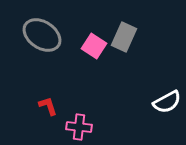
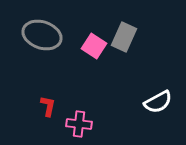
gray ellipse: rotated 15 degrees counterclockwise
white semicircle: moved 9 px left
red L-shape: rotated 30 degrees clockwise
pink cross: moved 3 px up
